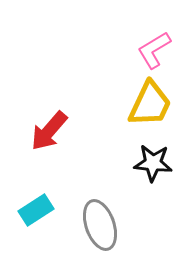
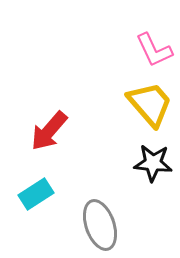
pink L-shape: rotated 84 degrees counterclockwise
yellow trapezoid: rotated 66 degrees counterclockwise
cyan rectangle: moved 16 px up
